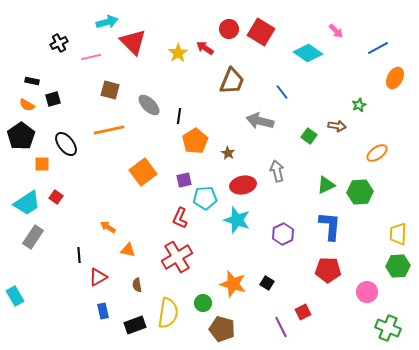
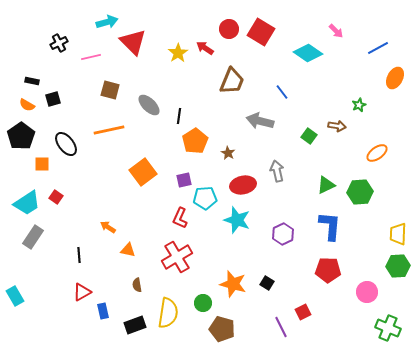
red triangle at (98, 277): moved 16 px left, 15 px down
